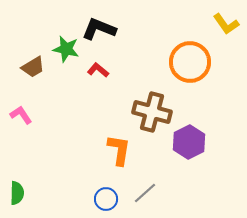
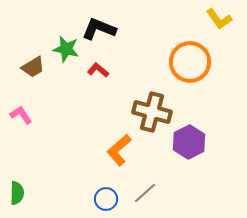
yellow L-shape: moved 7 px left, 5 px up
orange L-shape: rotated 140 degrees counterclockwise
